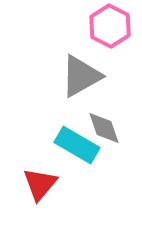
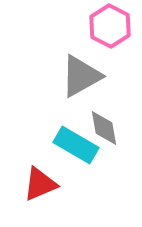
gray diamond: rotated 9 degrees clockwise
cyan rectangle: moved 1 px left
red triangle: rotated 27 degrees clockwise
